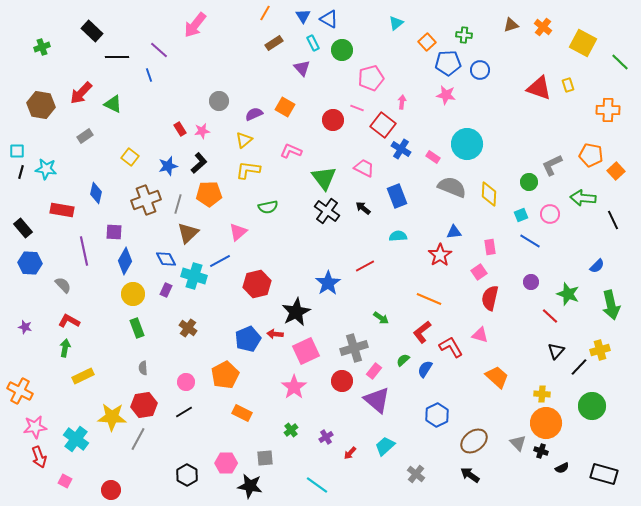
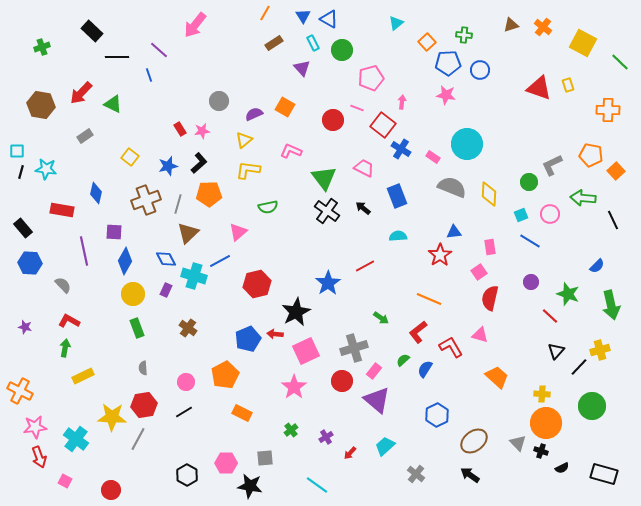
red L-shape at (422, 332): moved 4 px left
